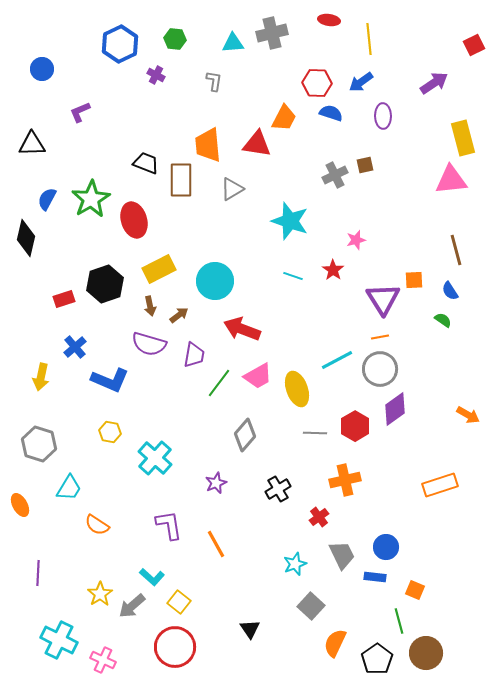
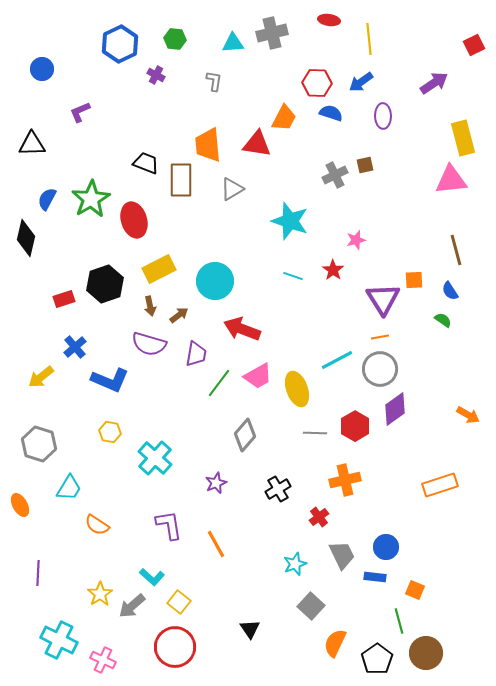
purple trapezoid at (194, 355): moved 2 px right, 1 px up
yellow arrow at (41, 377): rotated 40 degrees clockwise
